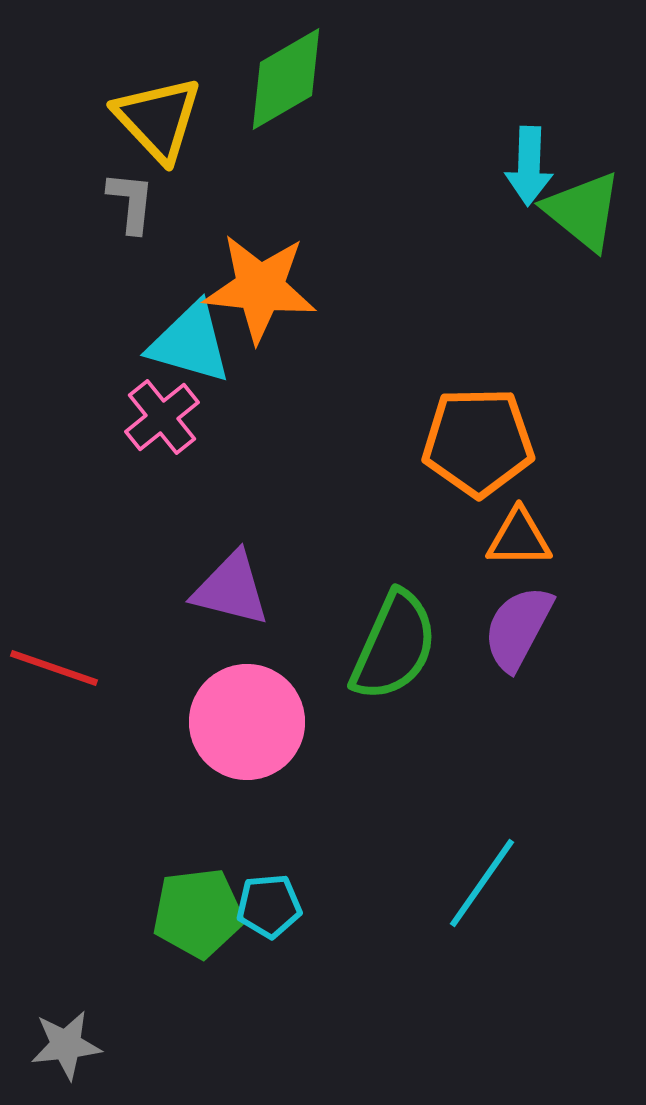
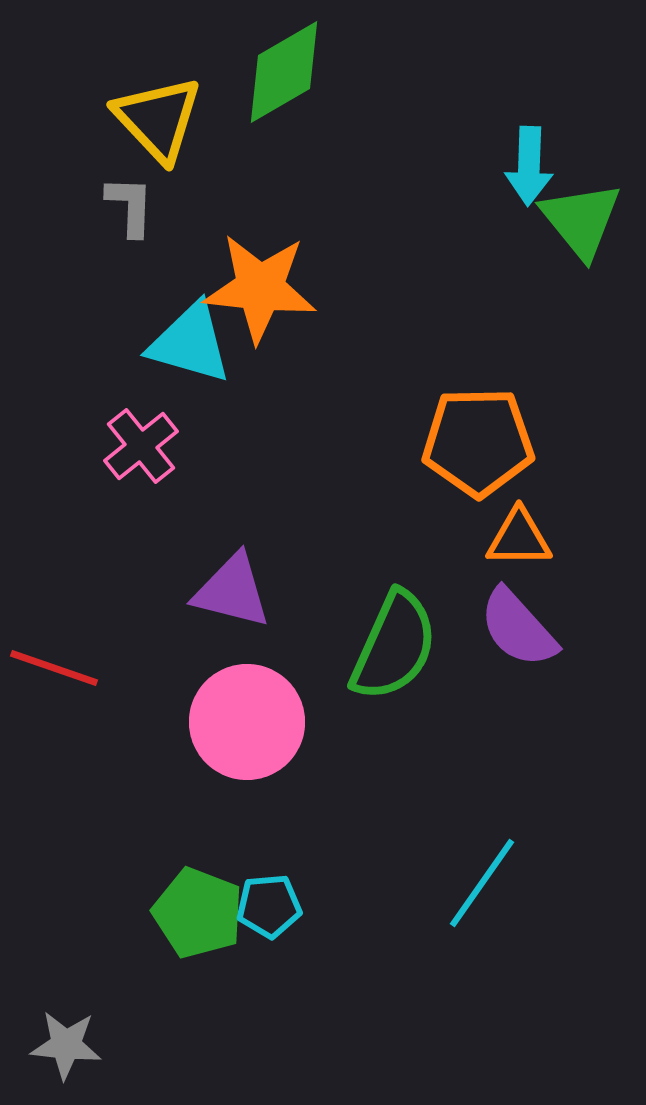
green diamond: moved 2 px left, 7 px up
gray L-shape: moved 1 px left, 4 px down; rotated 4 degrees counterclockwise
green triangle: moved 2 px left, 9 px down; rotated 12 degrees clockwise
pink cross: moved 21 px left, 29 px down
purple triangle: moved 1 px right, 2 px down
purple semicircle: rotated 70 degrees counterclockwise
green pentagon: rotated 28 degrees clockwise
gray star: rotated 12 degrees clockwise
